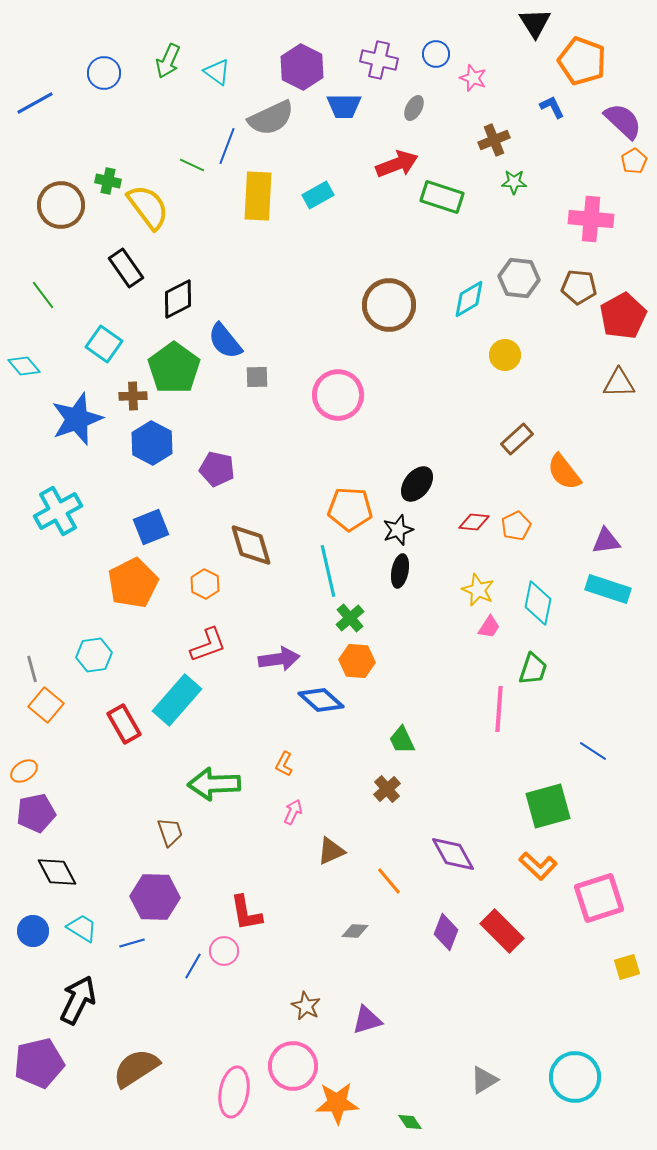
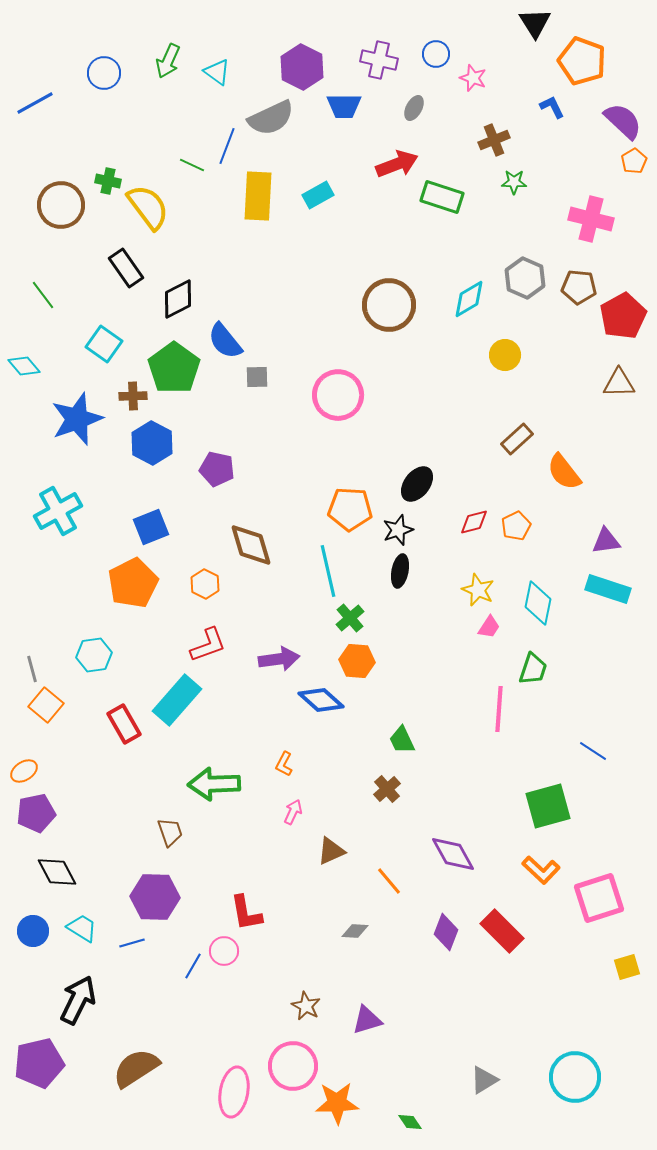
pink cross at (591, 219): rotated 9 degrees clockwise
gray hexagon at (519, 278): moved 6 px right; rotated 18 degrees clockwise
red diamond at (474, 522): rotated 20 degrees counterclockwise
orange L-shape at (538, 866): moved 3 px right, 4 px down
